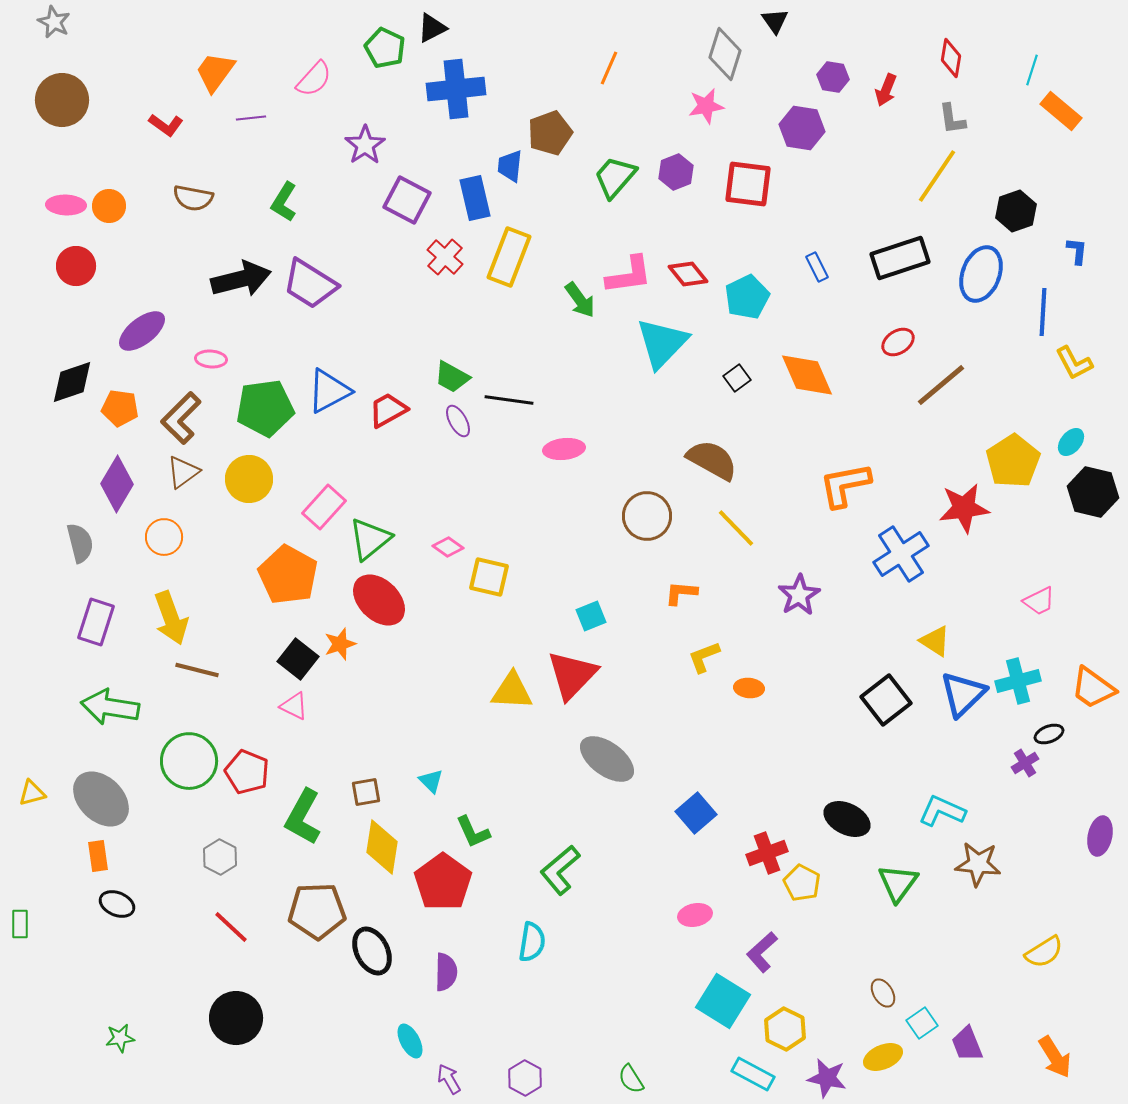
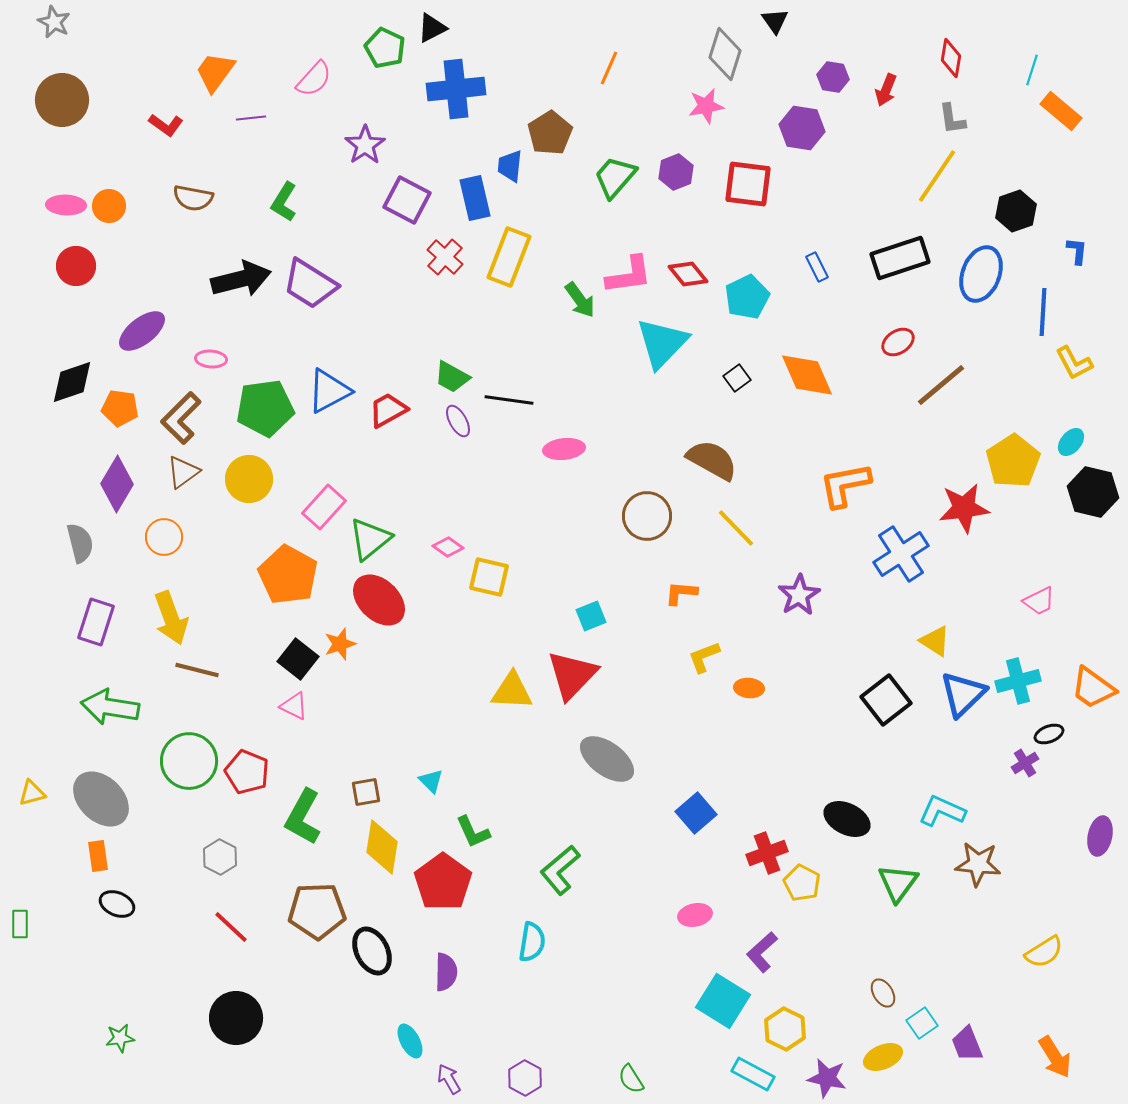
brown pentagon at (550, 133): rotated 12 degrees counterclockwise
